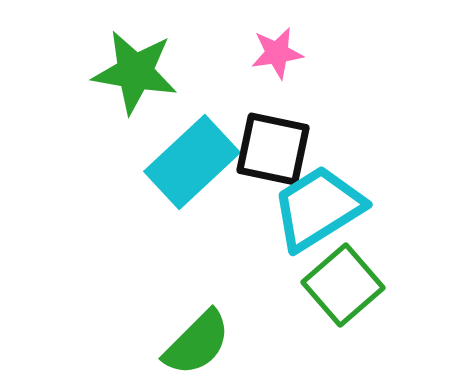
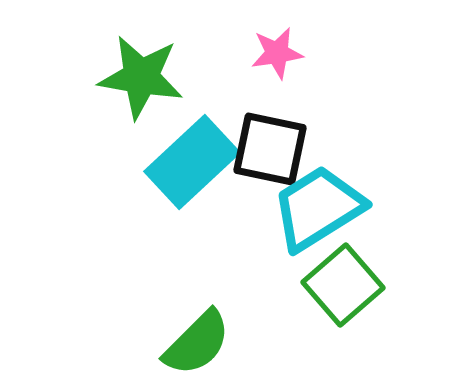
green star: moved 6 px right, 5 px down
black square: moved 3 px left
